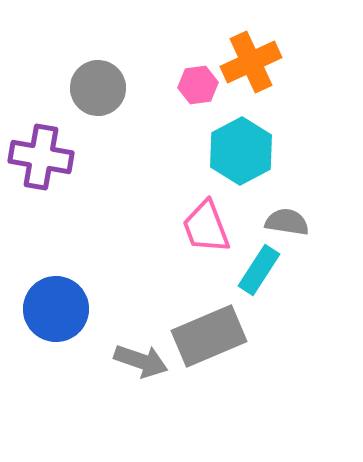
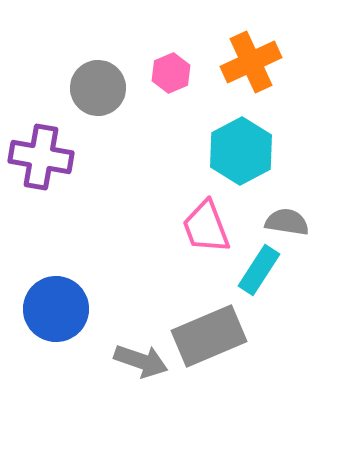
pink hexagon: moved 27 px left, 12 px up; rotated 15 degrees counterclockwise
